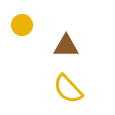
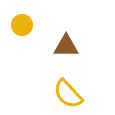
yellow semicircle: moved 5 px down
